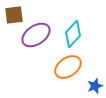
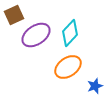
brown square: rotated 18 degrees counterclockwise
cyan diamond: moved 3 px left, 1 px up
